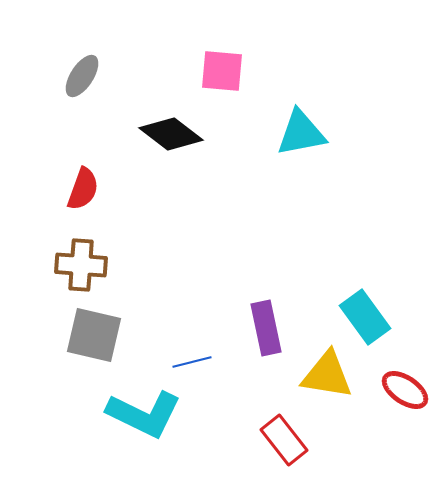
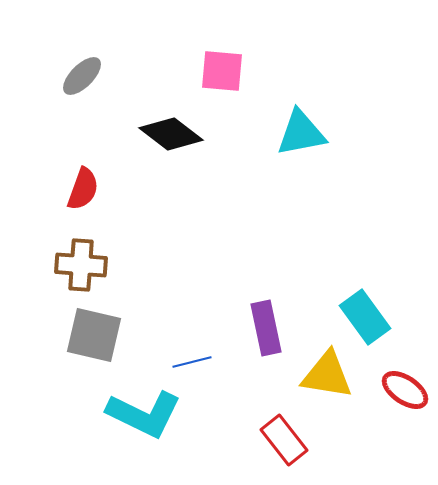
gray ellipse: rotated 12 degrees clockwise
